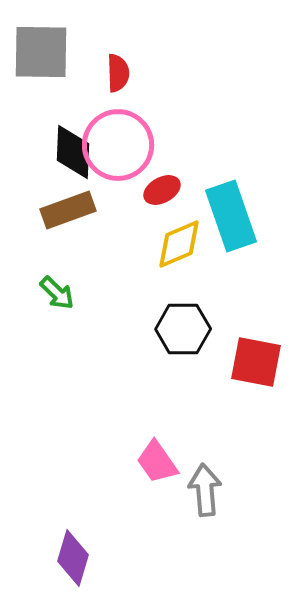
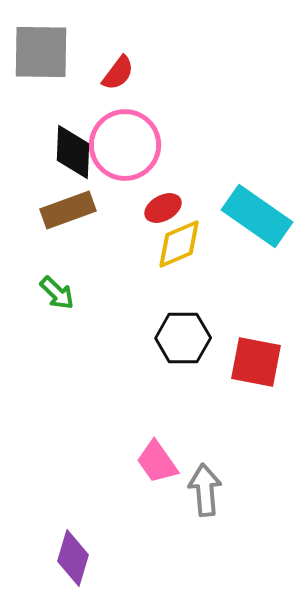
red semicircle: rotated 39 degrees clockwise
pink circle: moved 7 px right
red ellipse: moved 1 px right, 18 px down
cyan rectangle: moved 26 px right; rotated 36 degrees counterclockwise
black hexagon: moved 9 px down
